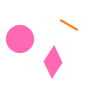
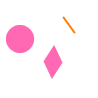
orange line: rotated 24 degrees clockwise
